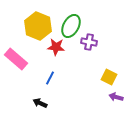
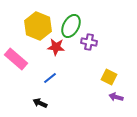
blue line: rotated 24 degrees clockwise
